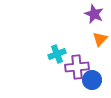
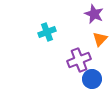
cyan cross: moved 10 px left, 22 px up
purple cross: moved 2 px right, 7 px up; rotated 15 degrees counterclockwise
blue circle: moved 1 px up
